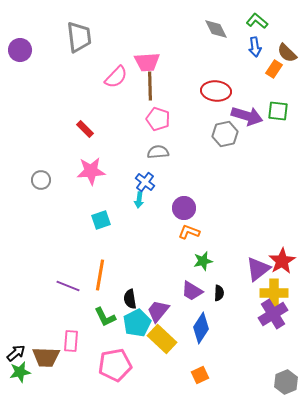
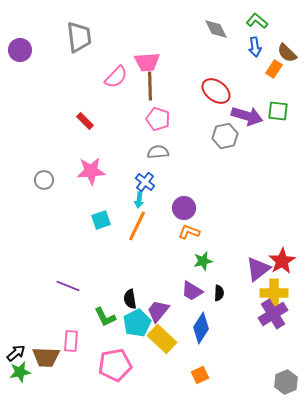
red ellipse at (216, 91): rotated 32 degrees clockwise
red rectangle at (85, 129): moved 8 px up
gray hexagon at (225, 134): moved 2 px down
gray circle at (41, 180): moved 3 px right
orange line at (100, 275): moved 37 px right, 49 px up; rotated 16 degrees clockwise
